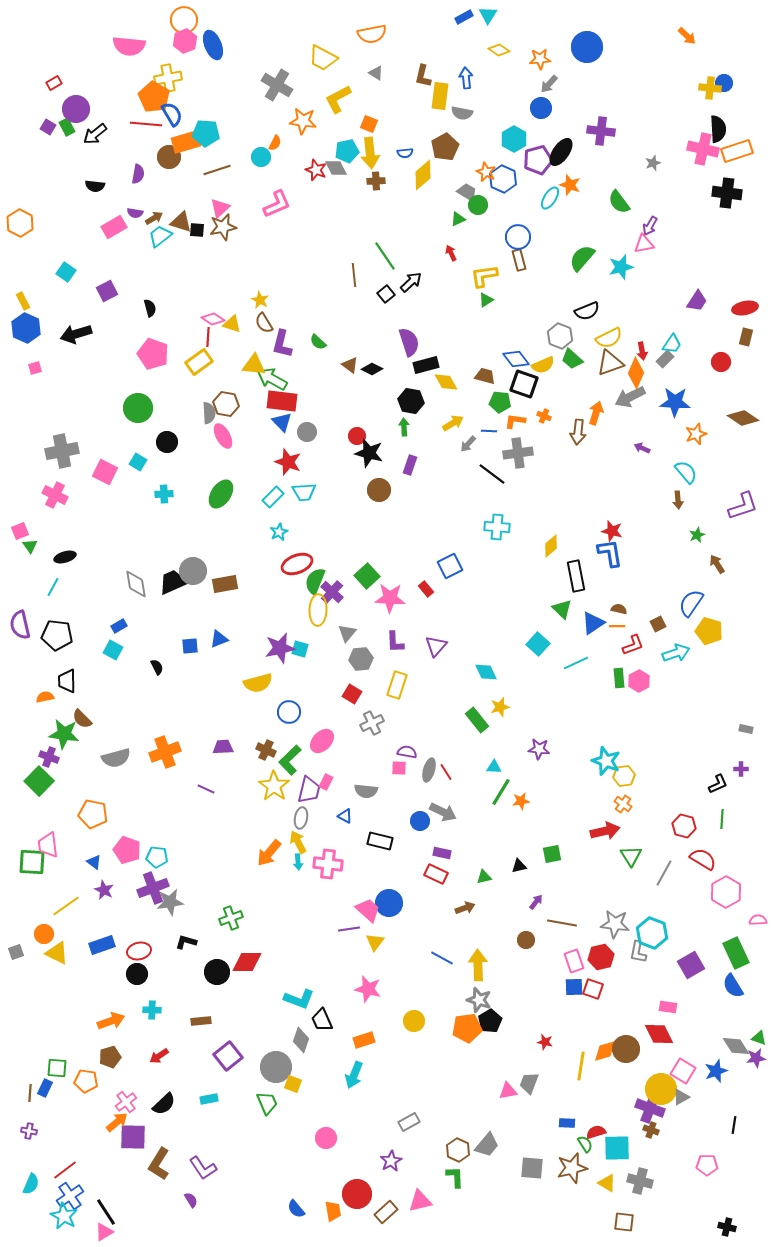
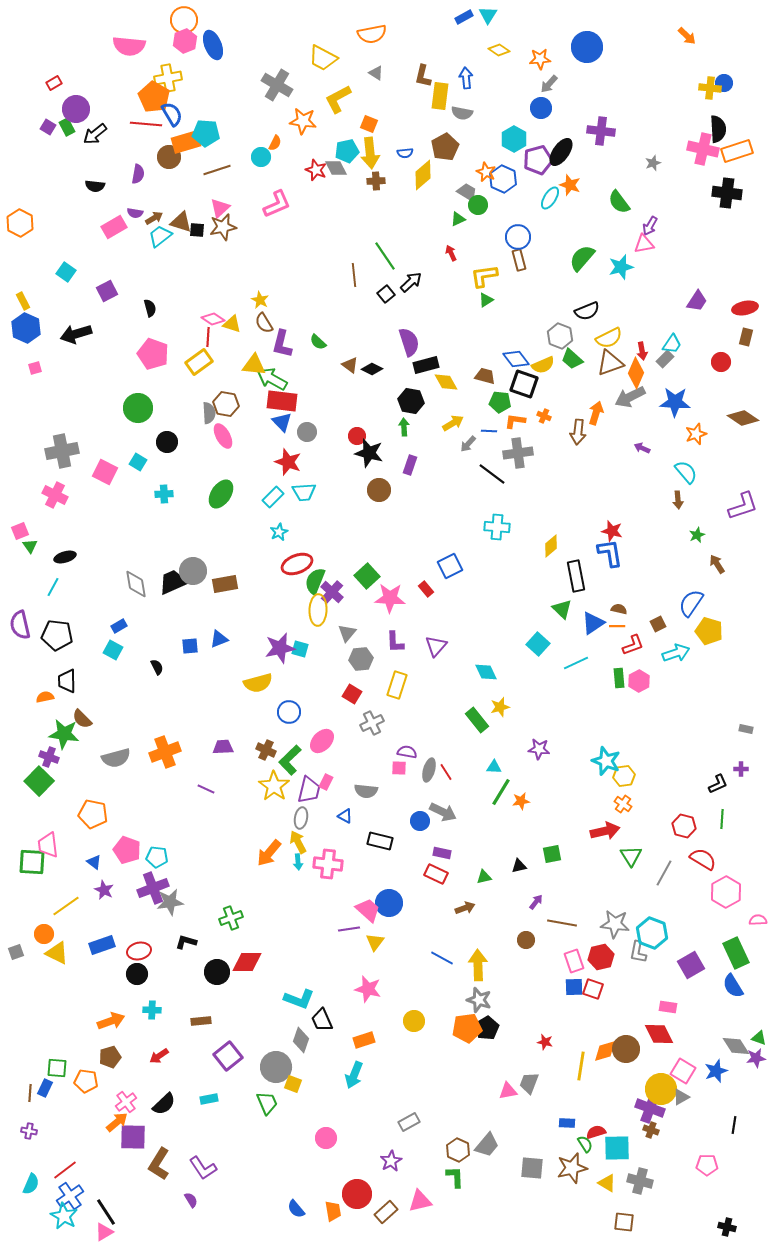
black pentagon at (490, 1021): moved 3 px left, 7 px down
